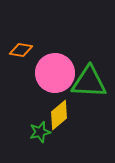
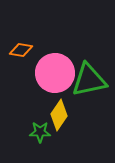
green triangle: moved 2 px up; rotated 15 degrees counterclockwise
yellow diamond: rotated 16 degrees counterclockwise
green star: rotated 15 degrees clockwise
